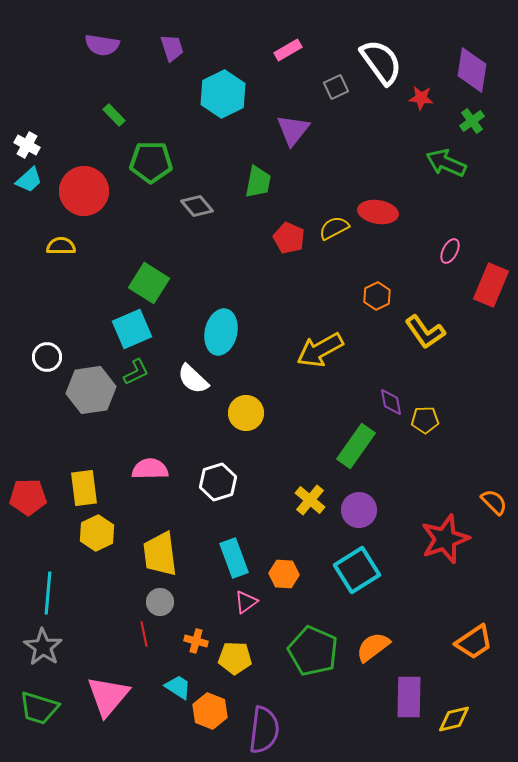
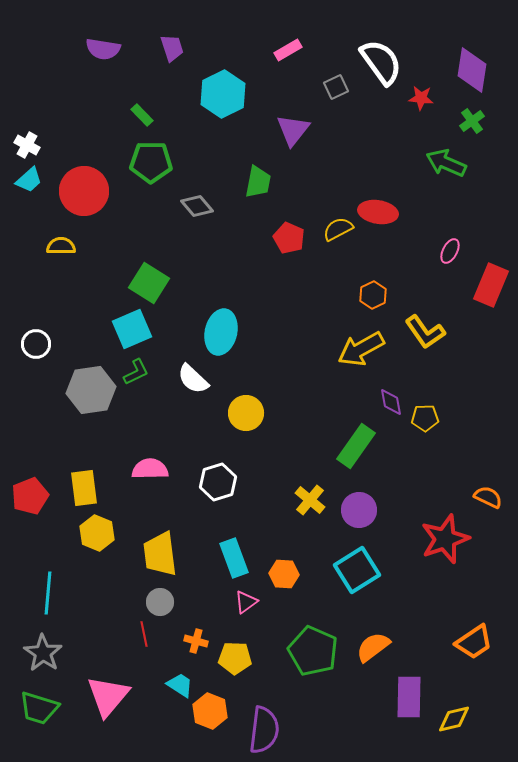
purple semicircle at (102, 45): moved 1 px right, 4 px down
green rectangle at (114, 115): moved 28 px right
yellow semicircle at (334, 228): moved 4 px right, 1 px down
orange hexagon at (377, 296): moved 4 px left, 1 px up
yellow arrow at (320, 350): moved 41 px right, 1 px up
white circle at (47, 357): moved 11 px left, 13 px up
yellow pentagon at (425, 420): moved 2 px up
red pentagon at (28, 497): moved 2 px right, 1 px up; rotated 21 degrees counterclockwise
orange semicircle at (494, 502): moved 6 px left, 5 px up; rotated 20 degrees counterclockwise
yellow hexagon at (97, 533): rotated 12 degrees counterclockwise
gray star at (43, 647): moved 6 px down
cyan trapezoid at (178, 687): moved 2 px right, 2 px up
